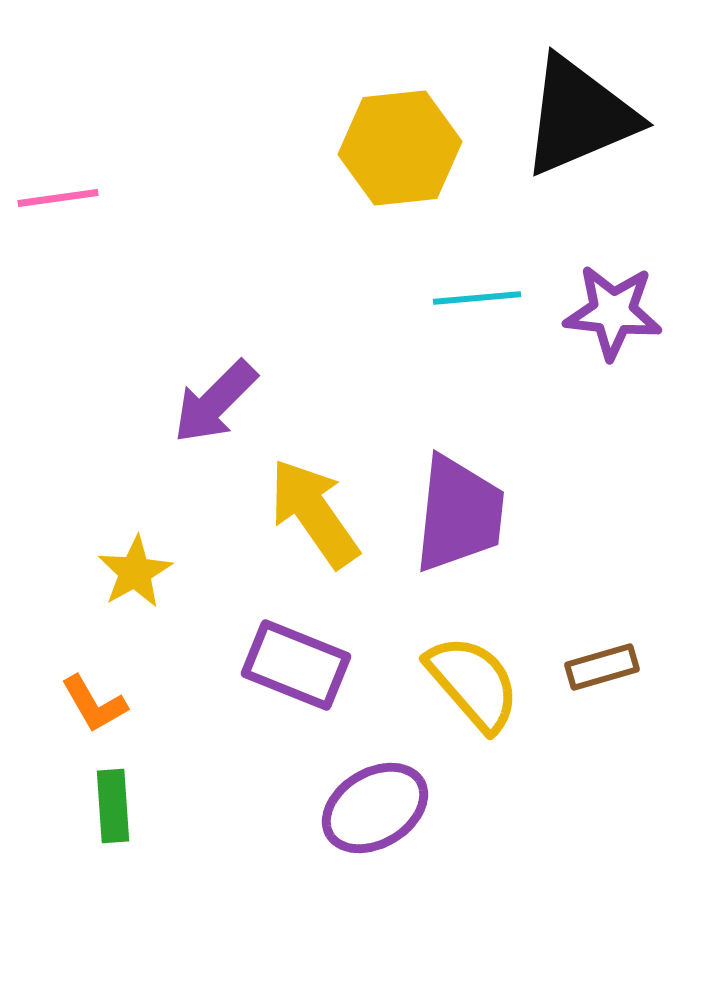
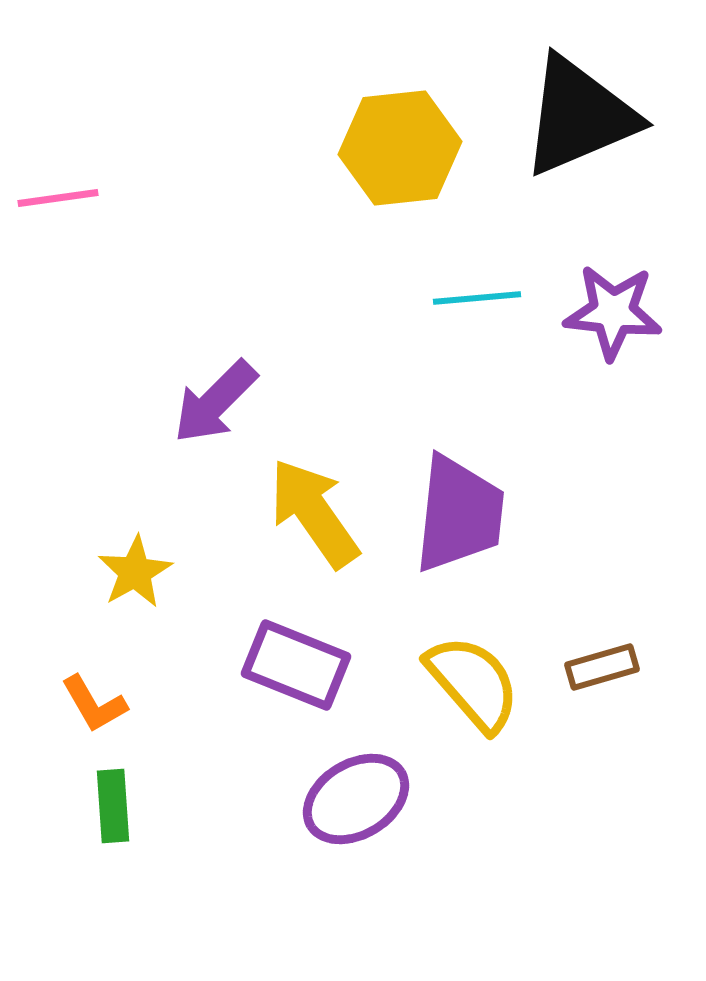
purple ellipse: moved 19 px left, 9 px up
